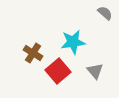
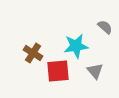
gray semicircle: moved 14 px down
cyan star: moved 3 px right, 4 px down
red square: rotated 35 degrees clockwise
